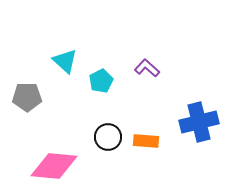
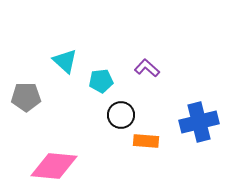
cyan pentagon: rotated 20 degrees clockwise
gray pentagon: moved 1 px left
black circle: moved 13 px right, 22 px up
